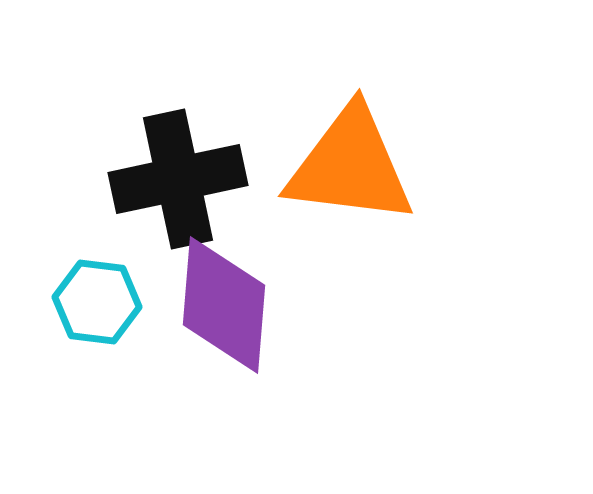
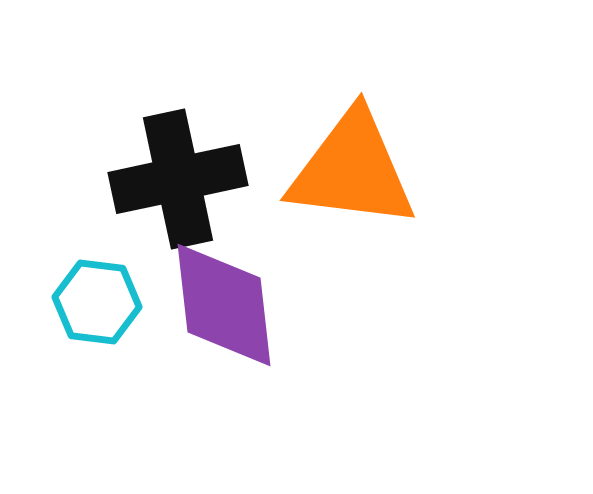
orange triangle: moved 2 px right, 4 px down
purple diamond: rotated 11 degrees counterclockwise
